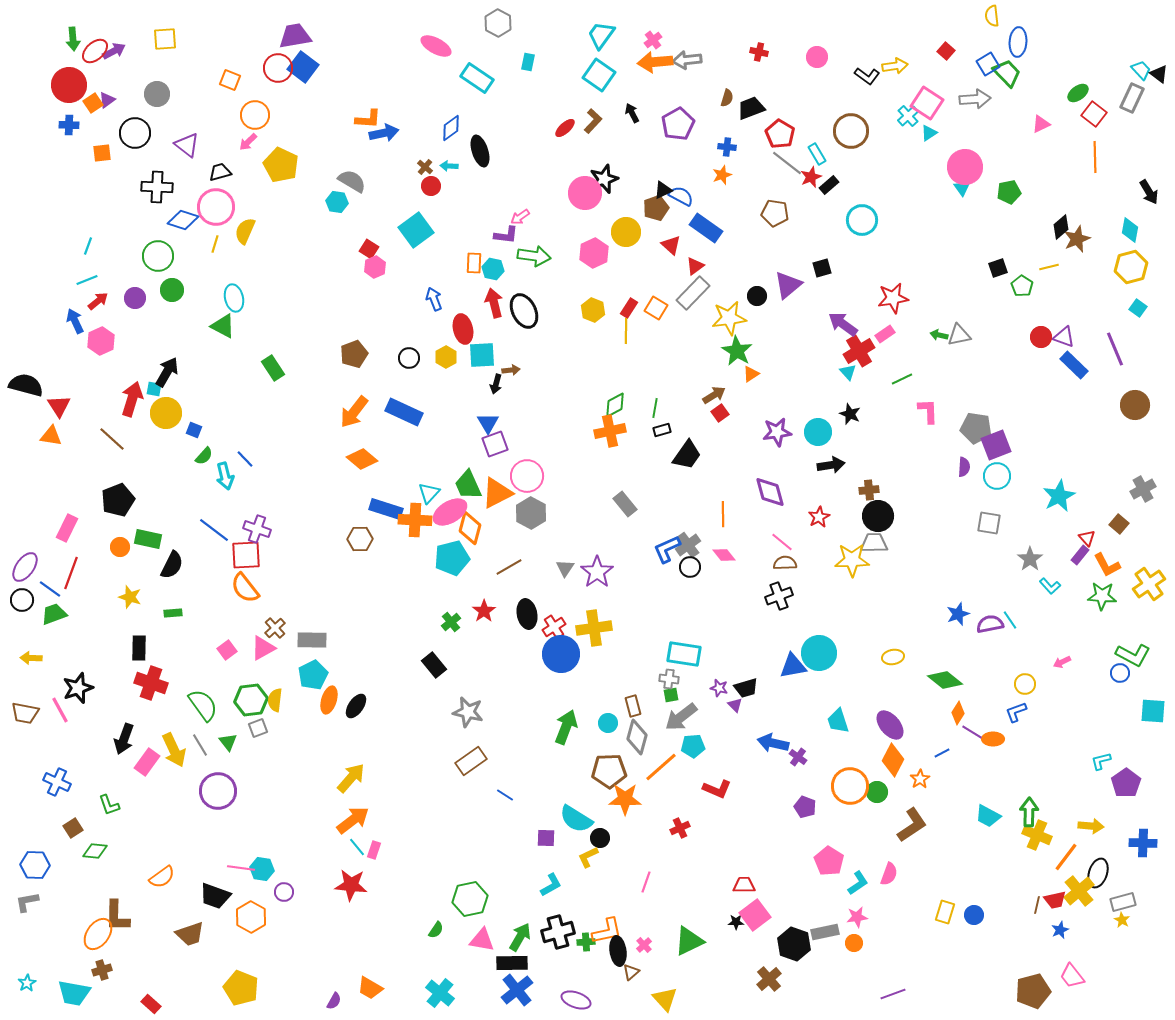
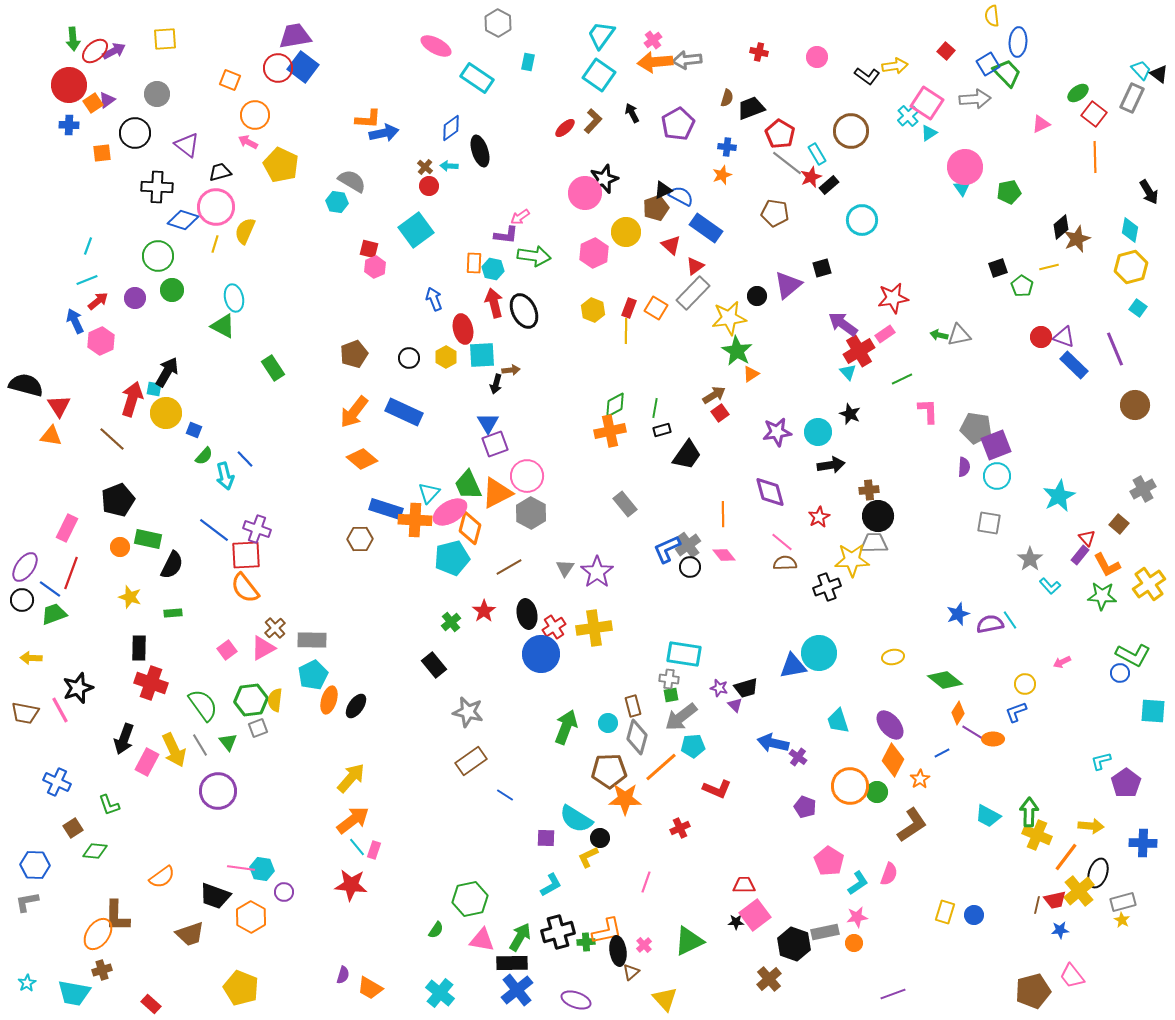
pink arrow at (248, 142): rotated 72 degrees clockwise
red circle at (431, 186): moved 2 px left
red square at (369, 249): rotated 18 degrees counterclockwise
red rectangle at (629, 308): rotated 12 degrees counterclockwise
black cross at (779, 596): moved 48 px right, 9 px up
blue circle at (561, 654): moved 20 px left
pink rectangle at (147, 762): rotated 8 degrees counterclockwise
blue star at (1060, 930): rotated 18 degrees clockwise
purple semicircle at (334, 1001): moved 9 px right, 26 px up; rotated 12 degrees counterclockwise
